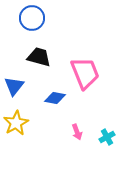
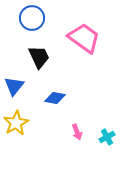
black trapezoid: rotated 50 degrees clockwise
pink trapezoid: moved 1 px left, 35 px up; rotated 32 degrees counterclockwise
